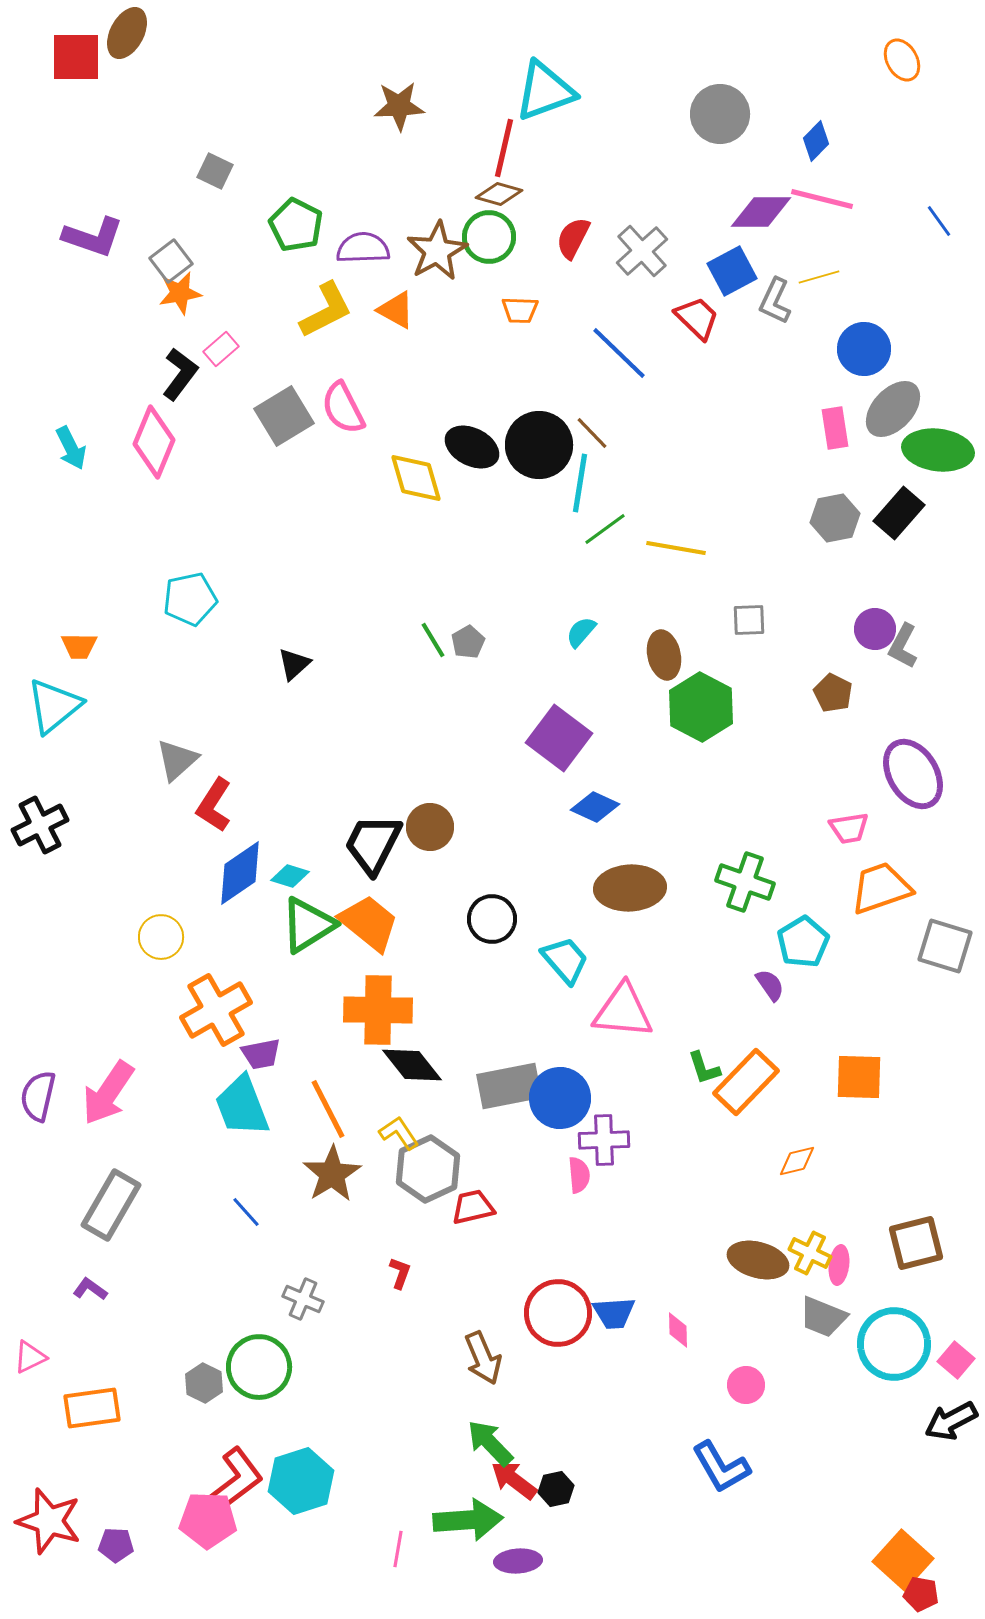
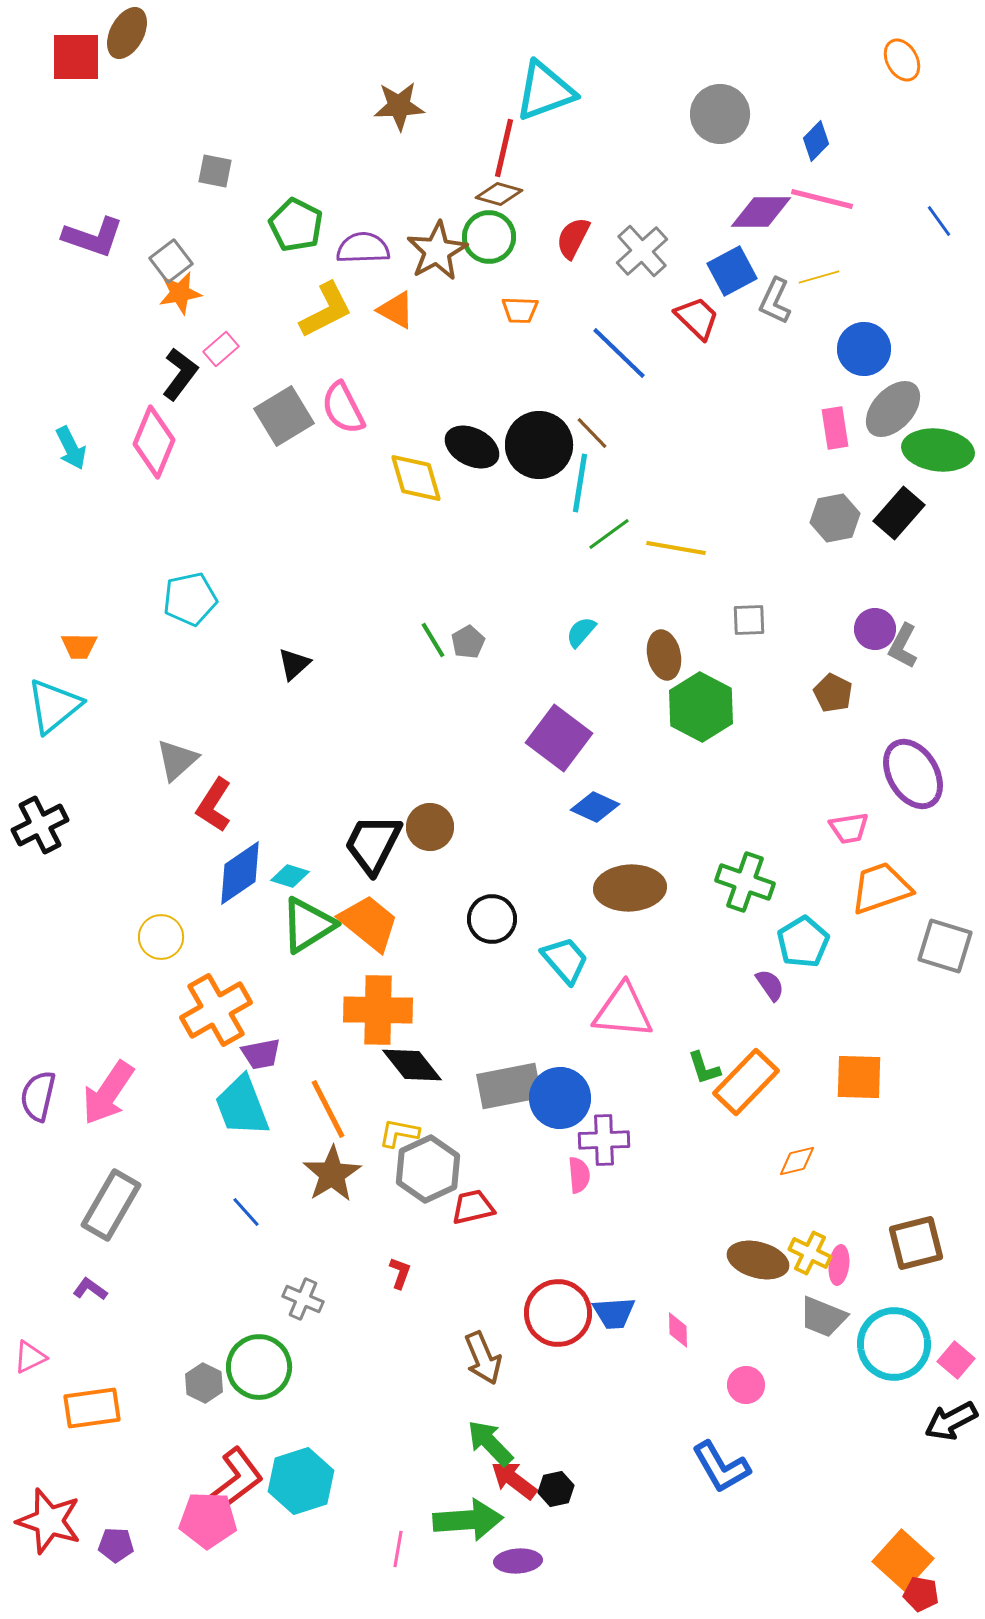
gray square at (215, 171): rotated 15 degrees counterclockwise
green line at (605, 529): moved 4 px right, 5 px down
yellow L-shape at (399, 1133): rotated 45 degrees counterclockwise
